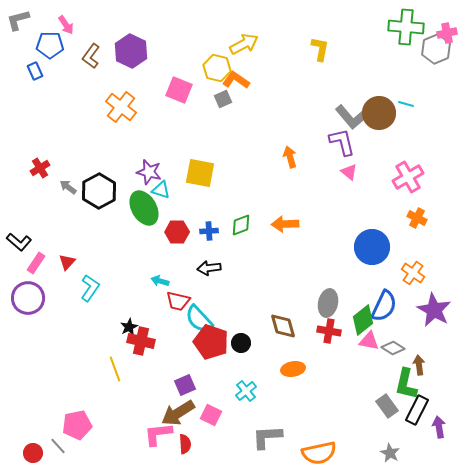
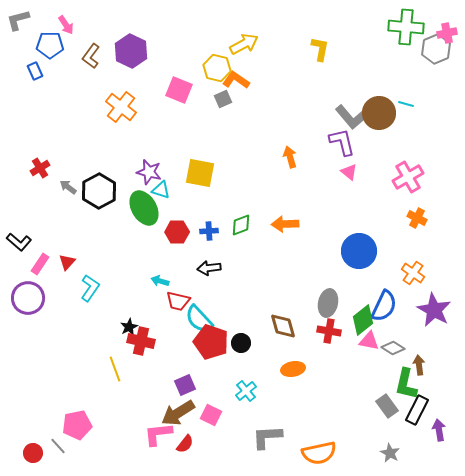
blue circle at (372, 247): moved 13 px left, 4 px down
pink rectangle at (36, 263): moved 4 px right, 1 px down
purple arrow at (439, 427): moved 3 px down
red semicircle at (185, 444): rotated 42 degrees clockwise
